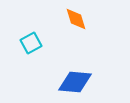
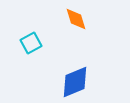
blue diamond: rotated 28 degrees counterclockwise
